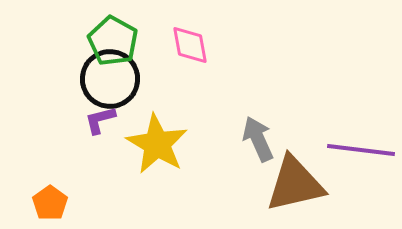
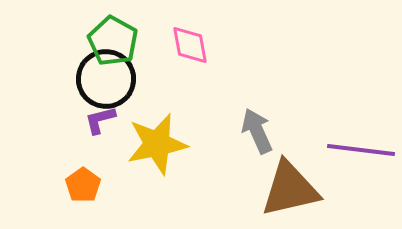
black circle: moved 4 px left
gray arrow: moved 1 px left, 8 px up
yellow star: rotated 30 degrees clockwise
brown triangle: moved 5 px left, 5 px down
orange pentagon: moved 33 px right, 18 px up
